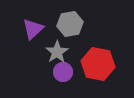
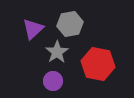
purple circle: moved 10 px left, 9 px down
